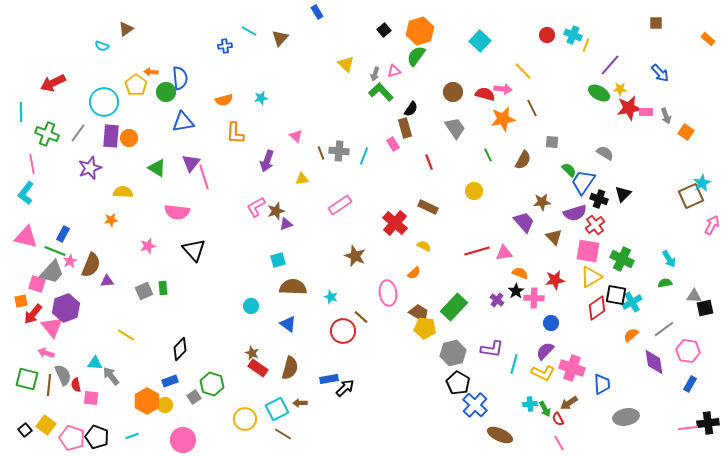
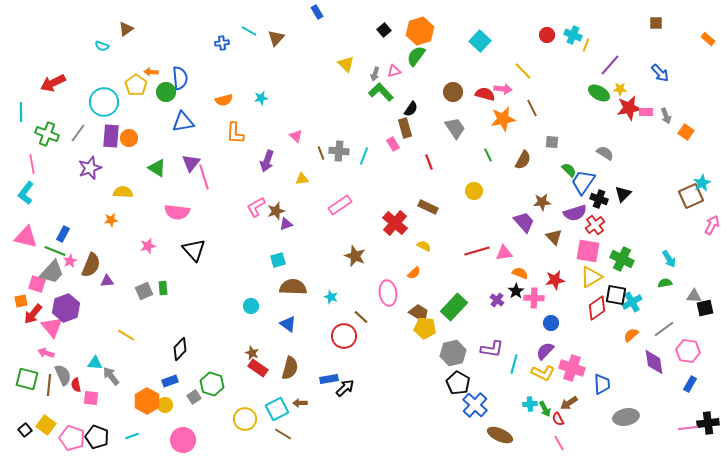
brown triangle at (280, 38): moved 4 px left
blue cross at (225, 46): moved 3 px left, 3 px up
red circle at (343, 331): moved 1 px right, 5 px down
